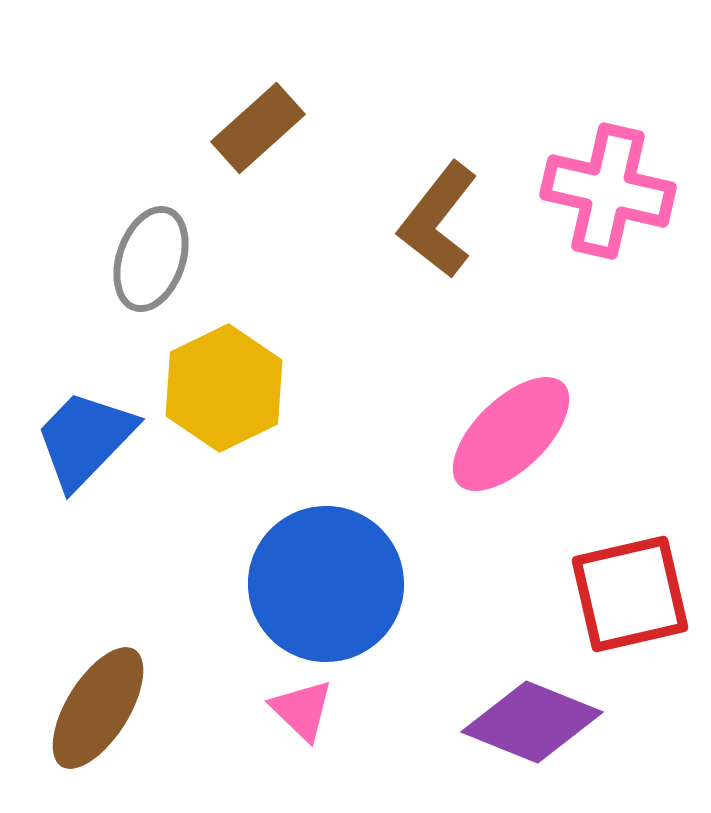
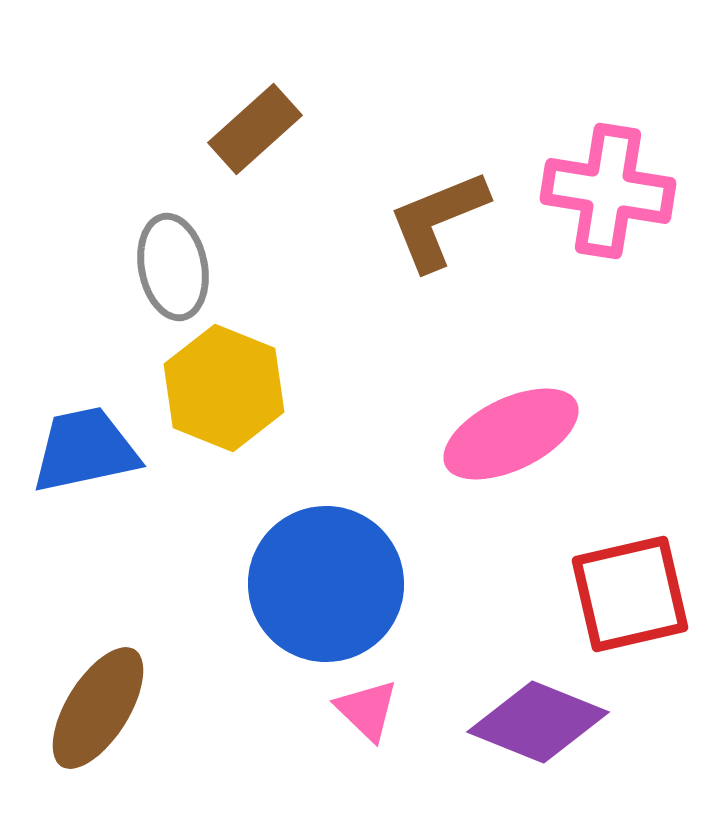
brown rectangle: moved 3 px left, 1 px down
pink cross: rotated 4 degrees counterclockwise
brown L-shape: rotated 30 degrees clockwise
gray ellipse: moved 22 px right, 8 px down; rotated 30 degrees counterclockwise
yellow hexagon: rotated 12 degrees counterclockwise
pink ellipse: rotated 18 degrees clockwise
blue trapezoid: moved 11 px down; rotated 34 degrees clockwise
pink triangle: moved 65 px right
purple diamond: moved 6 px right
